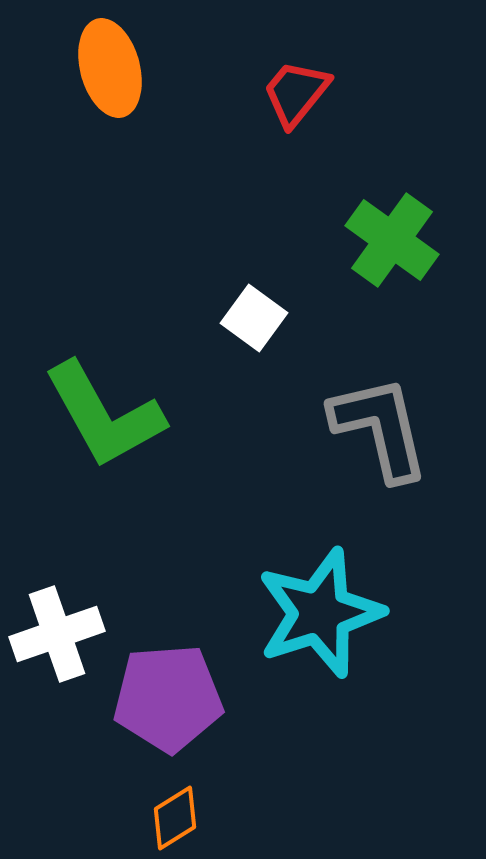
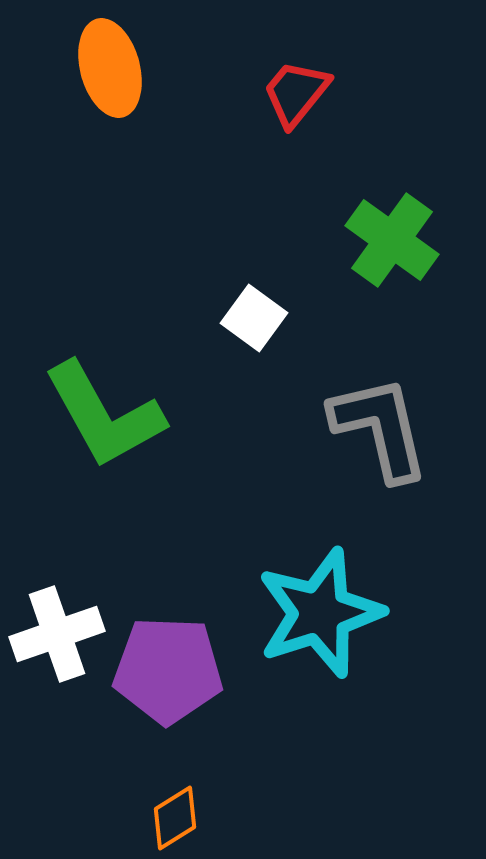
purple pentagon: moved 28 px up; rotated 6 degrees clockwise
